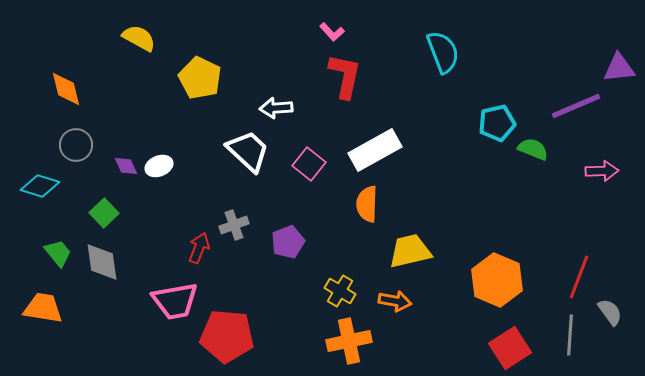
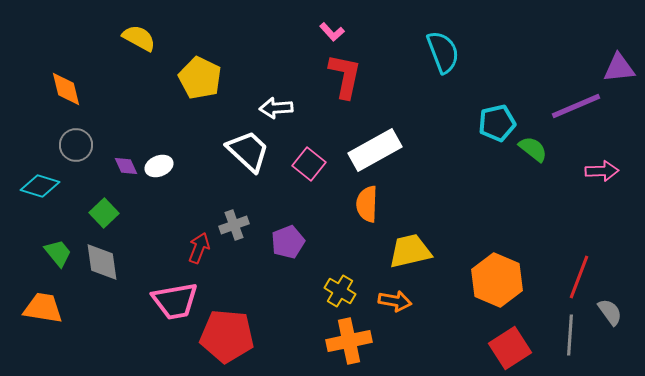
green semicircle: rotated 16 degrees clockwise
